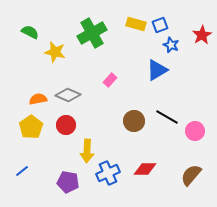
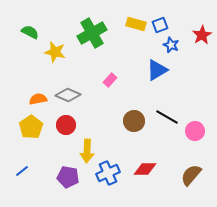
purple pentagon: moved 5 px up
